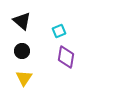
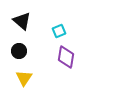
black circle: moved 3 px left
